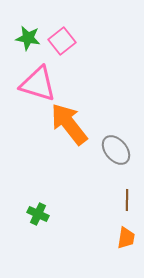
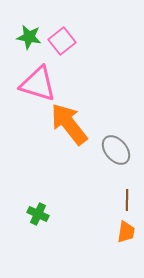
green star: moved 1 px right, 1 px up
orange trapezoid: moved 6 px up
